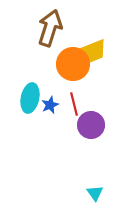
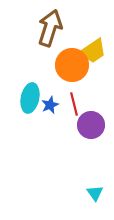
yellow trapezoid: rotated 12 degrees counterclockwise
orange circle: moved 1 px left, 1 px down
